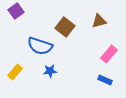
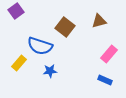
yellow rectangle: moved 4 px right, 9 px up
